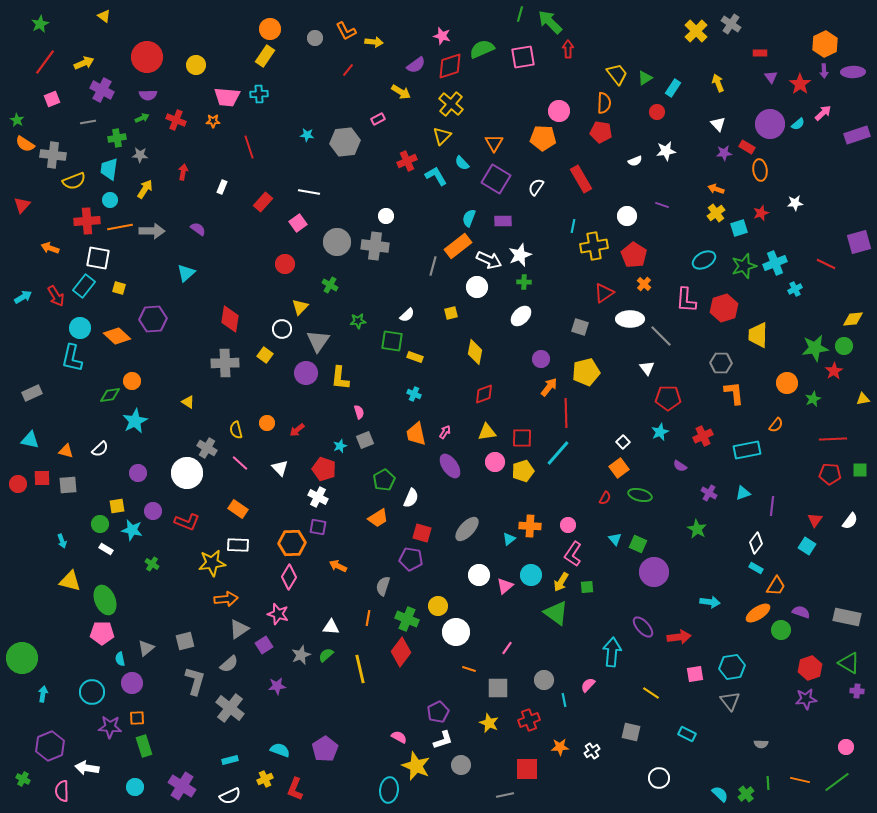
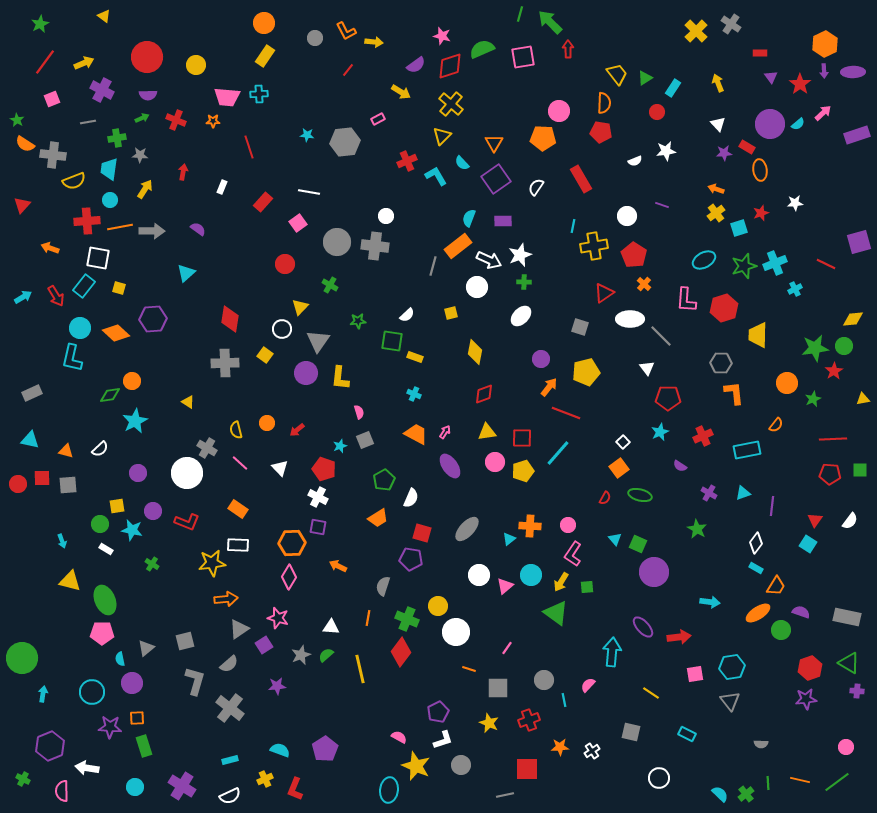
orange circle at (270, 29): moved 6 px left, 6 px up
purple square at (496, 179): rotated 24 degrees clockwise
orange diamond at (117, 336): moved 1 px left, 3 px up
red line at (566, 413): rotated 68 degrees counterclockwise
orange trapezoid at (416, 434): rotated 130 degrees clockwise
cyan square at (807, 546): moved 1 px right, 2 px up
pink star at (278, 614): moved 4 px down
